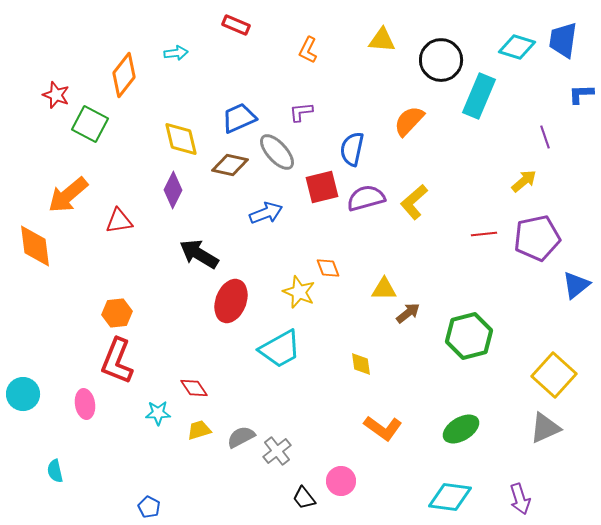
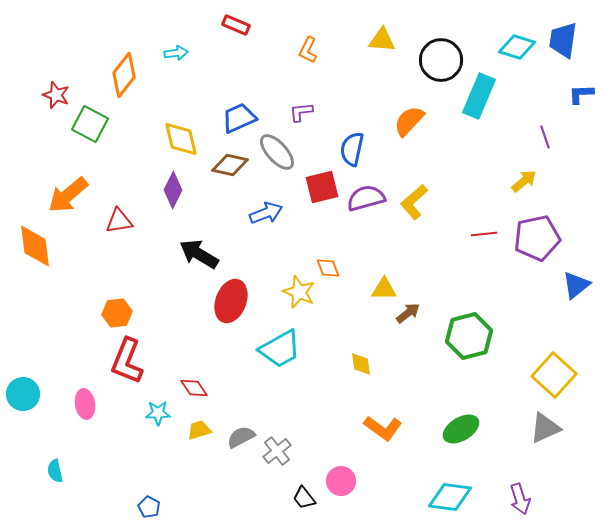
red L-shape at (117, 361): moved 10 px right
